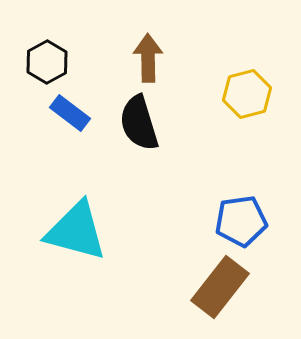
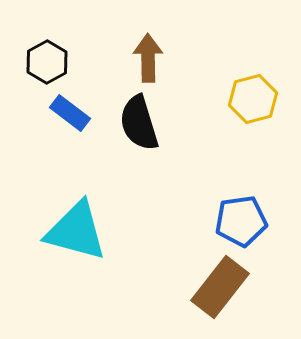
yellow hexagon: moved 6 px right, 5 px down
